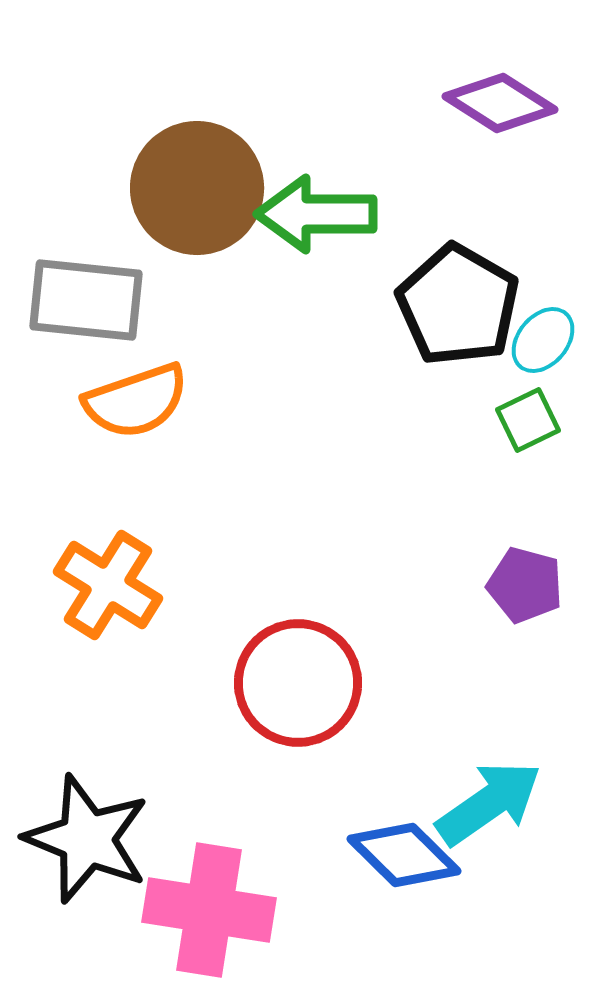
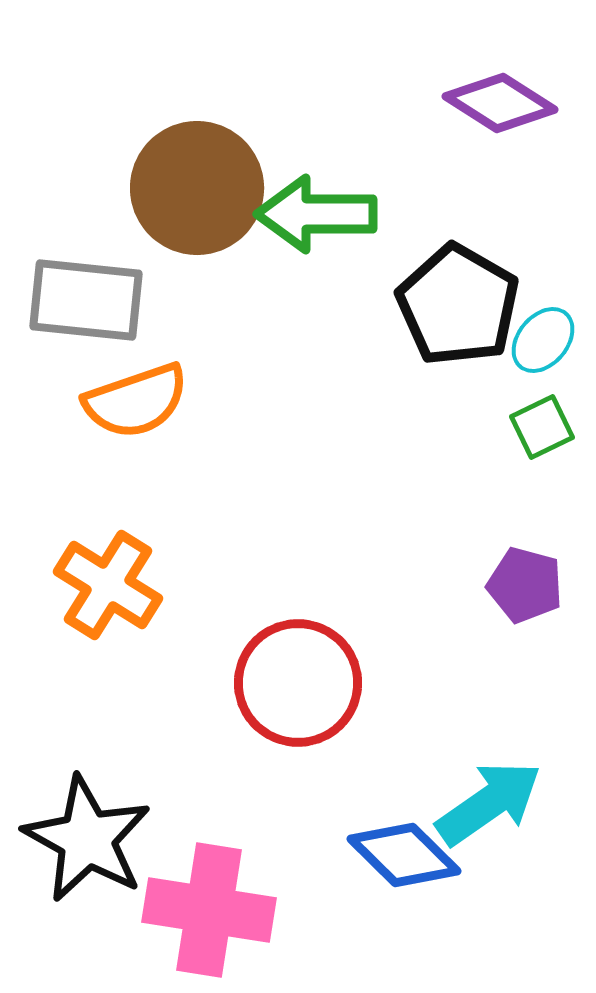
green square: moved 14 px right, 7 px down
black star: rotated 7 degrees clockwise
